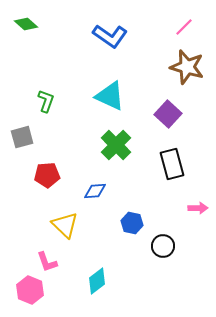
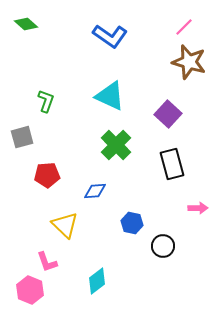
brown star: moved 2 px right, 5 px up
